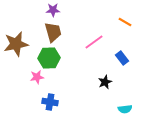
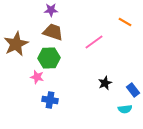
purple star: moved 2 px left
brown trapezoid: rotated 55 degrees counterclockwise
brown star: rotated 15 degrees counterclockwise
blue rectangle: moved 11 px right, 32 px down
pink star: rotated 24 degrees clockwise
black star: moved 1 px down
blue cross: moved 2 px up
